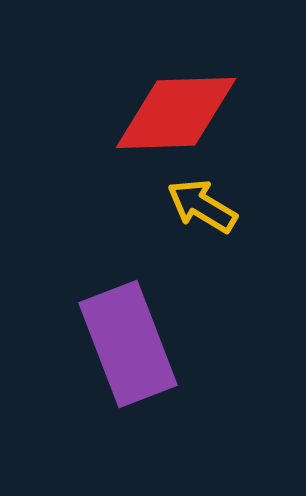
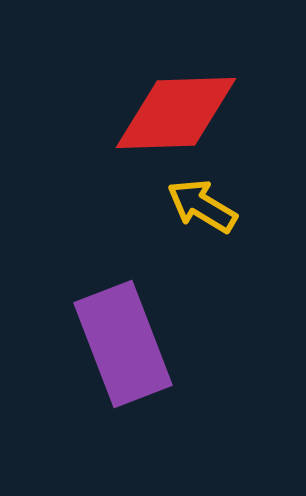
purple rectangle: moved 5 px left
